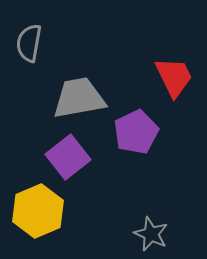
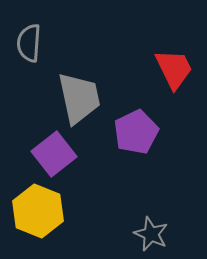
gray semicircle: rotated 6 degrees counterclockwise
red trapezoid: moved 8 px up
gray trapezoid: rotated 88 degrees clockwise
purple square: moved 14 px left, 3 px up
yellow hexagon: rotated 15 degrees counterclockwise
